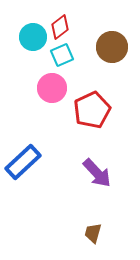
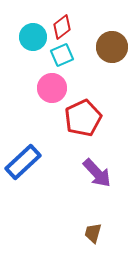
red diamond: moved 2 px right
red pentagon: moved 9 px left, 8 px down
